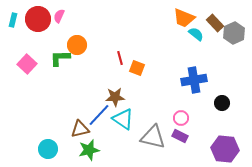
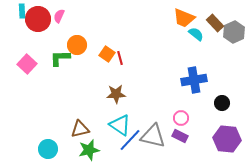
cyan rectangle: moved 9 px right, 9 px up; rotated 16 degrees counterclockwise
gray hexagon: moved 1 px up
orange square: moved 30 px left, 14 px up; rotated 14 degrees clockwise
brown star: moved 1 px right, 3 px up
blue line: moved 31 px right, 25 px down
cyan triangle: moved 3 px left, 6 px down
gray triangle: moved 1 px up
purple hexagon: moved 2 px right, 10 px up
